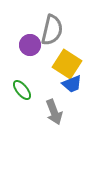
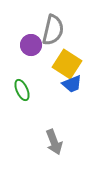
gray semicircle: moved 1 px right
purple circle: moved 1 px right
green ellipse: rotated 15 degrees clockwise
gray arrow: moved 30 px down
